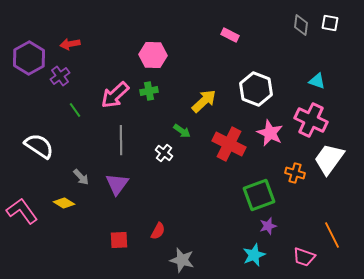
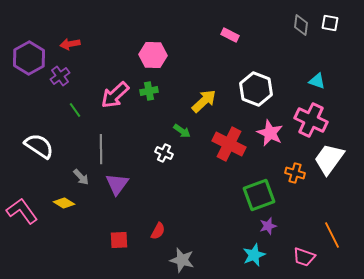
gray line: moved 20 px left, 9 px down
white cross: rotated 12 degrees counterclockwise
